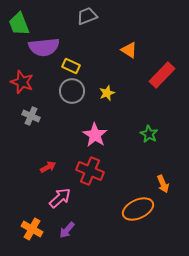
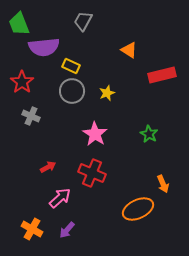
gray trapezoid: moved 4 px left, 5 px down; rotated 40 degrees counterclockwise
red rectangle: rotated 32 degrees clockwise
red star: rotated 15 degrees clockwise
pink star: moved 1 px up
red cross: moved 2 px right, 2 px down
